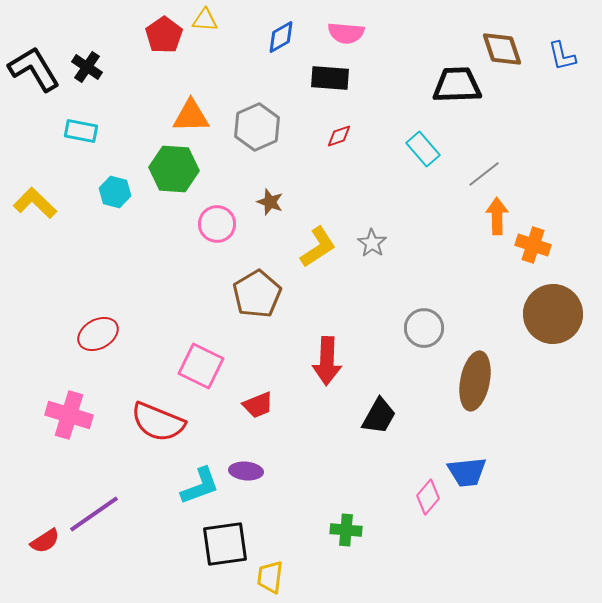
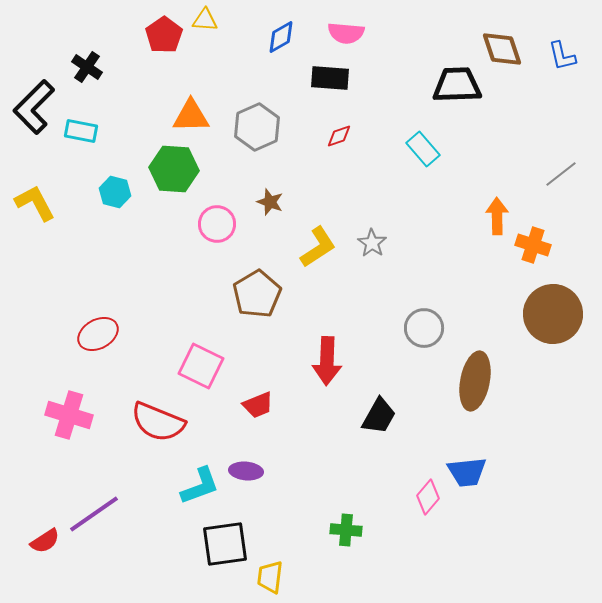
black L-shape at (34, 69): moved 38 px down; rotated 104 degrees counterclockwise
gray line at (484, 174): moved 77 px right
yellow L-shape at (35, 203): rotated 18 degrees clockwise
